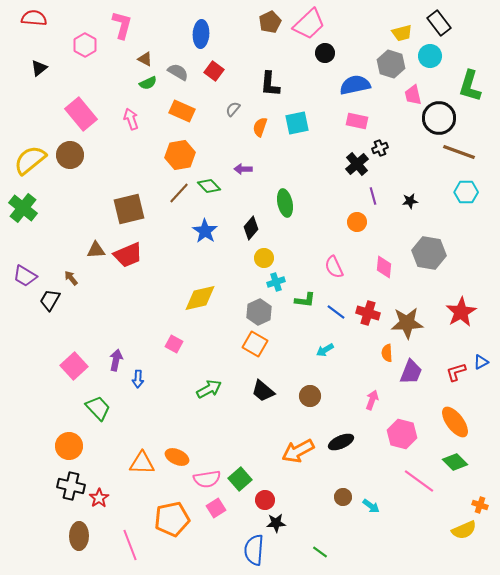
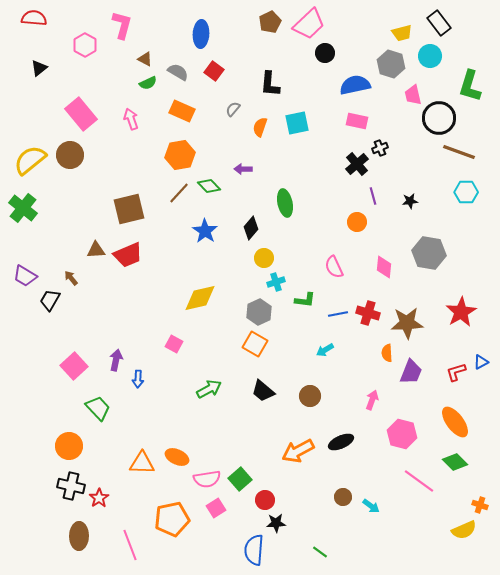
blue line at (336, 312): moved 2 px right, 2 px down; rotated 48 degrees counterclockwise
